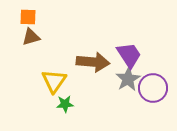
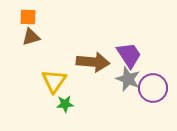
gray star: rotated 20 degrees counterclockwise
